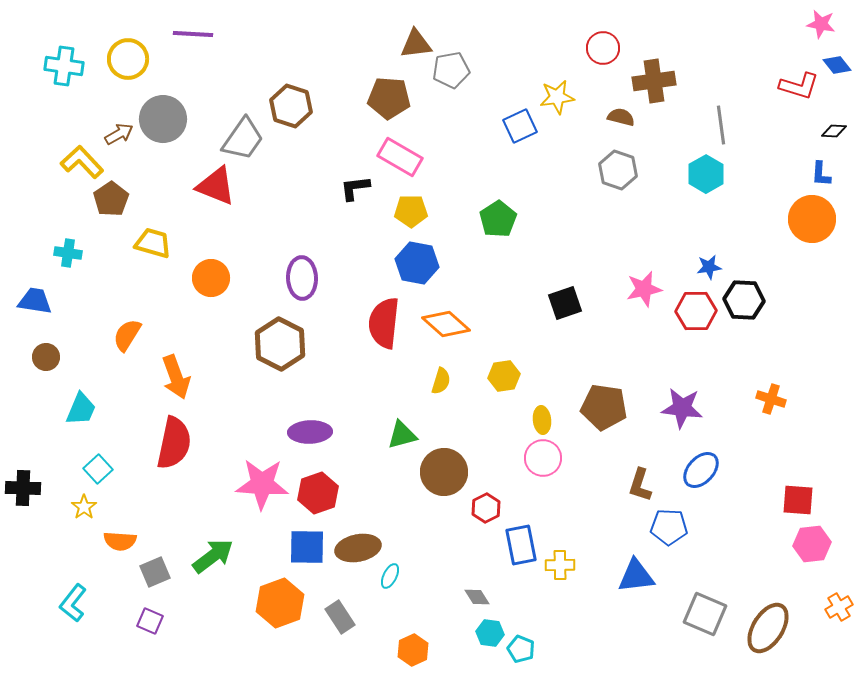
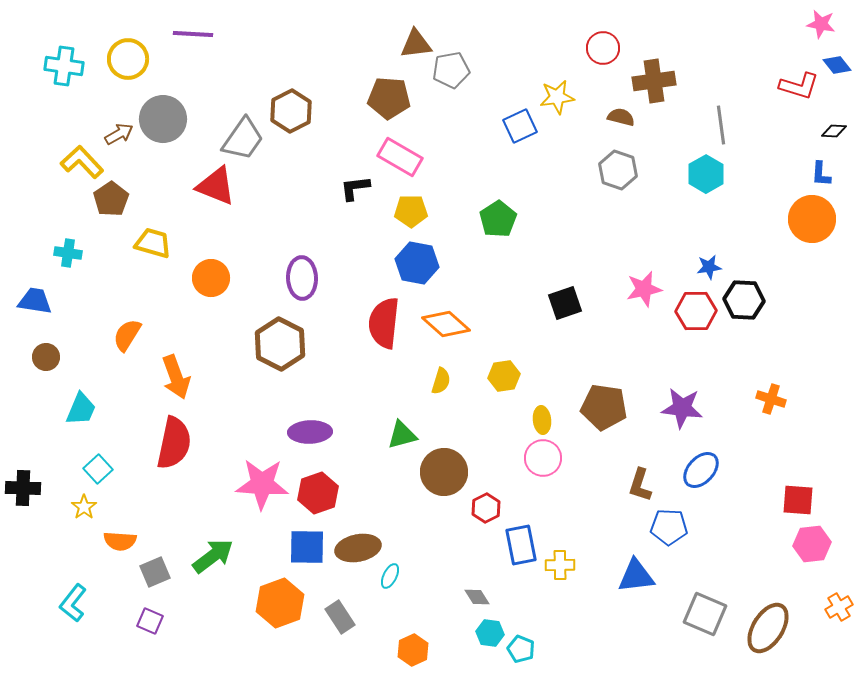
brown hexagon at (291, 106): moved 5 px down; rotated 15 degrees clockwise
